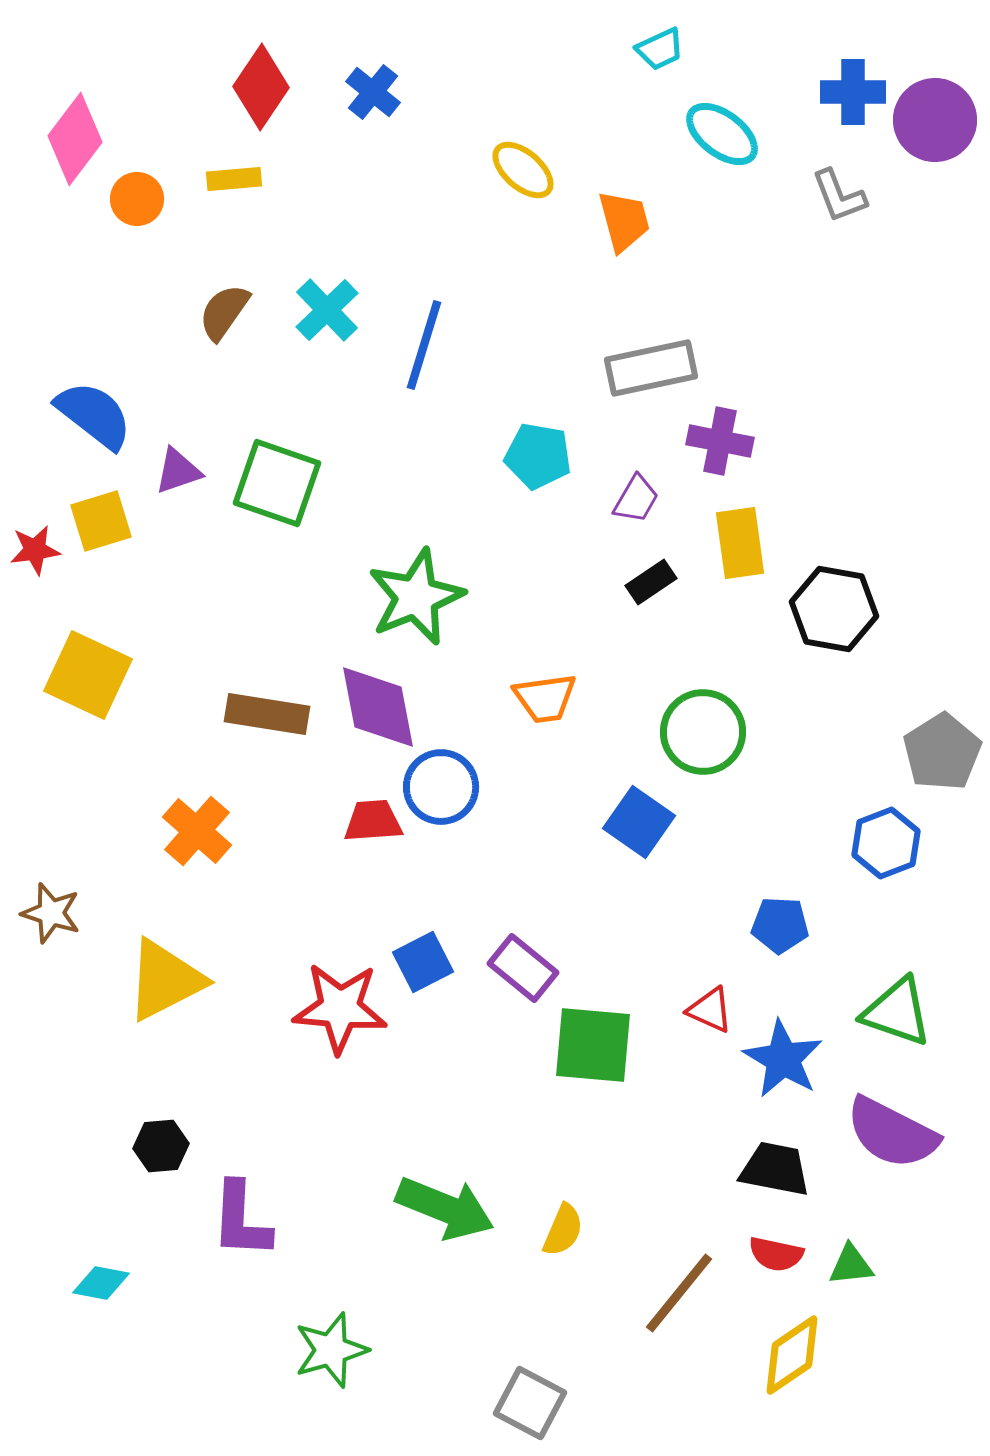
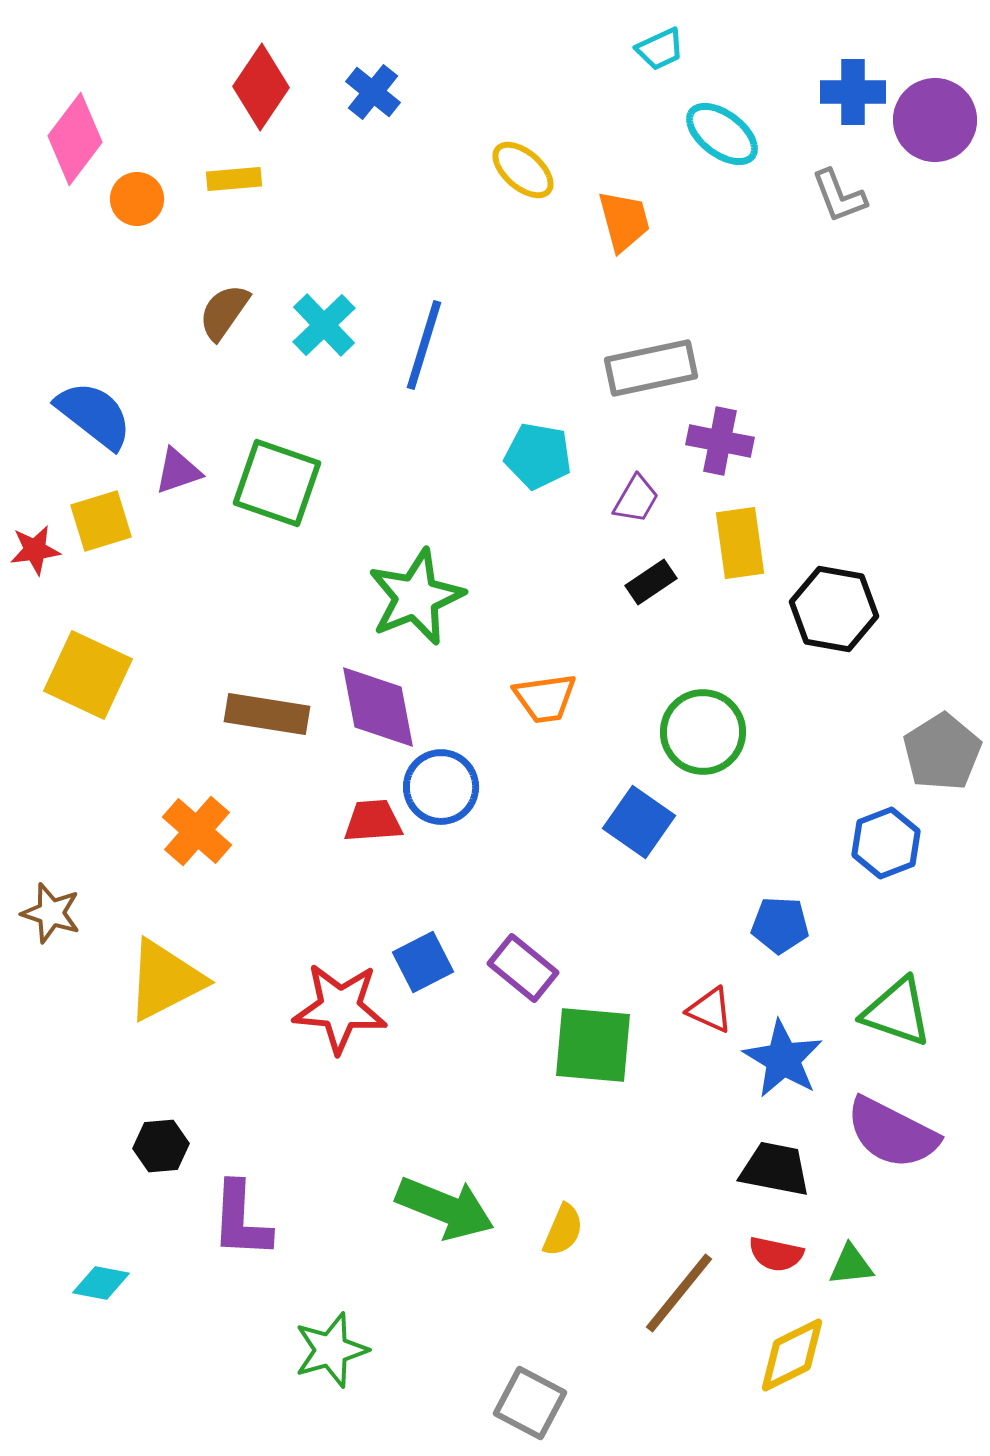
cyan cross at (327, 310): moved 3 px left, 15 px down
yellow diamond at (792, 1355): rotated 8 degrees clockwise
